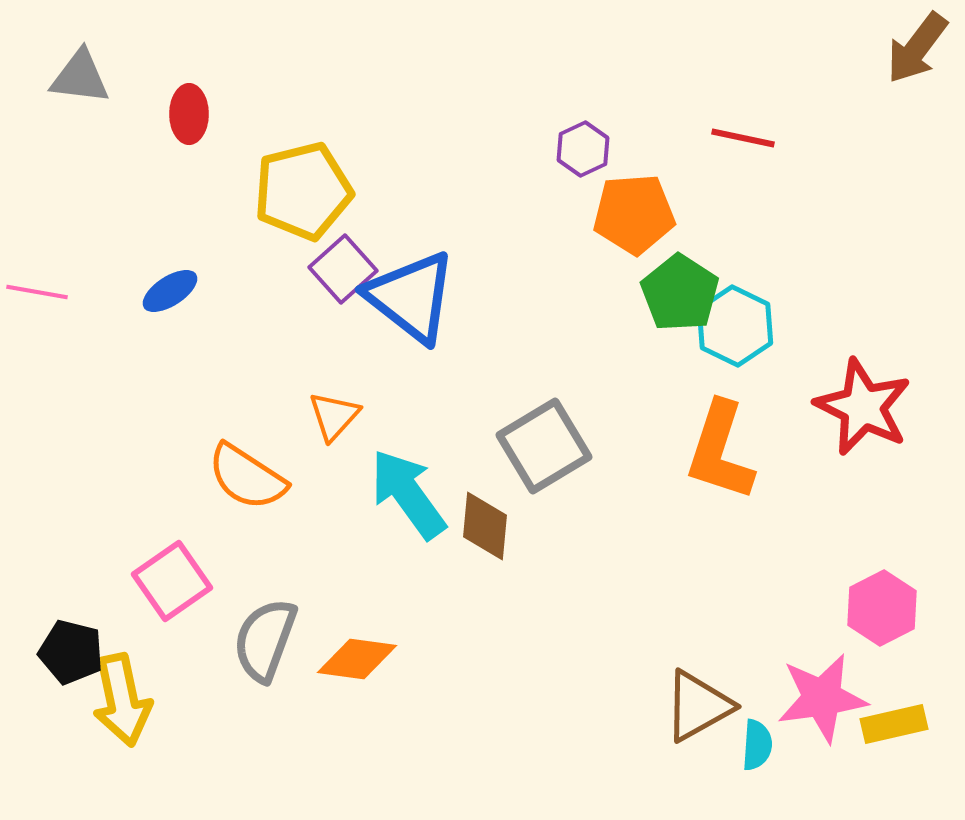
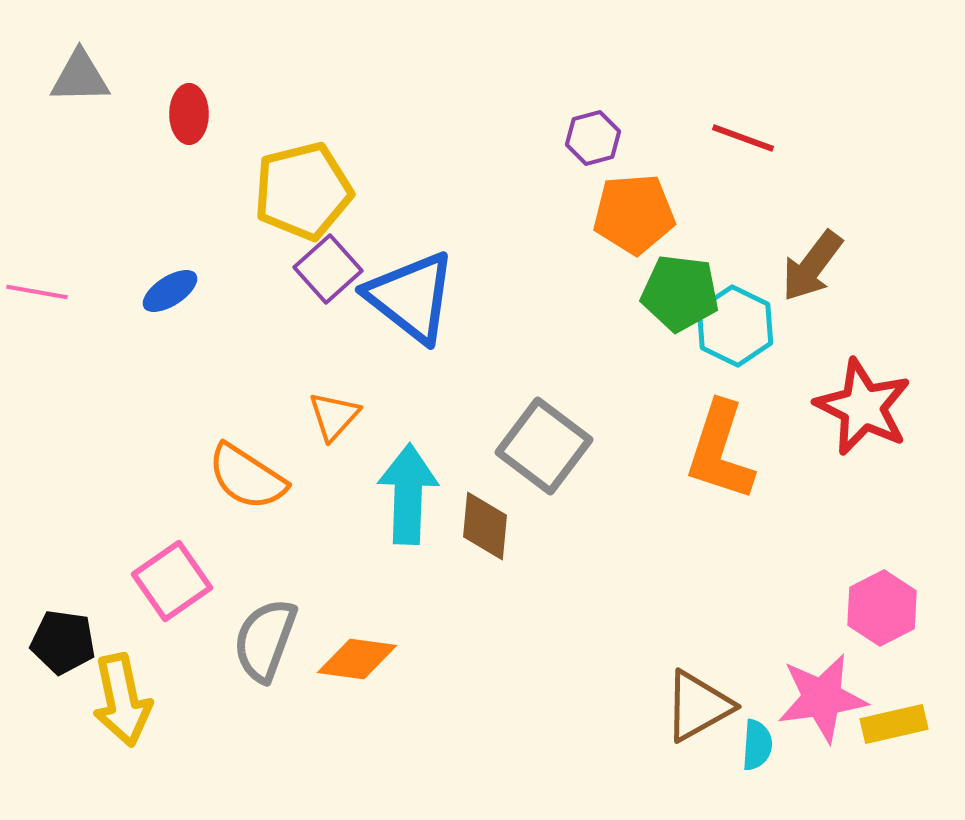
brown arrow: moved 105 px left, 218 px down
gray triangle: rotated 8 degrees counterclockwise
red line: rotated 8 degrees clockwise
purple hexagon: moved 10 px right, 11 px up; rotated 10 degrees clockwise
purple square: moved 15 px left
green pentagon: rotated 26 degrees counterclockwise
gray square: rotated 22 degrees counterclockwise
cyan arrow: rotated 38 degrees clockwise
black pentagon: moved 8 px left, 10 px up; rotated 6 degrees counterclockwise
